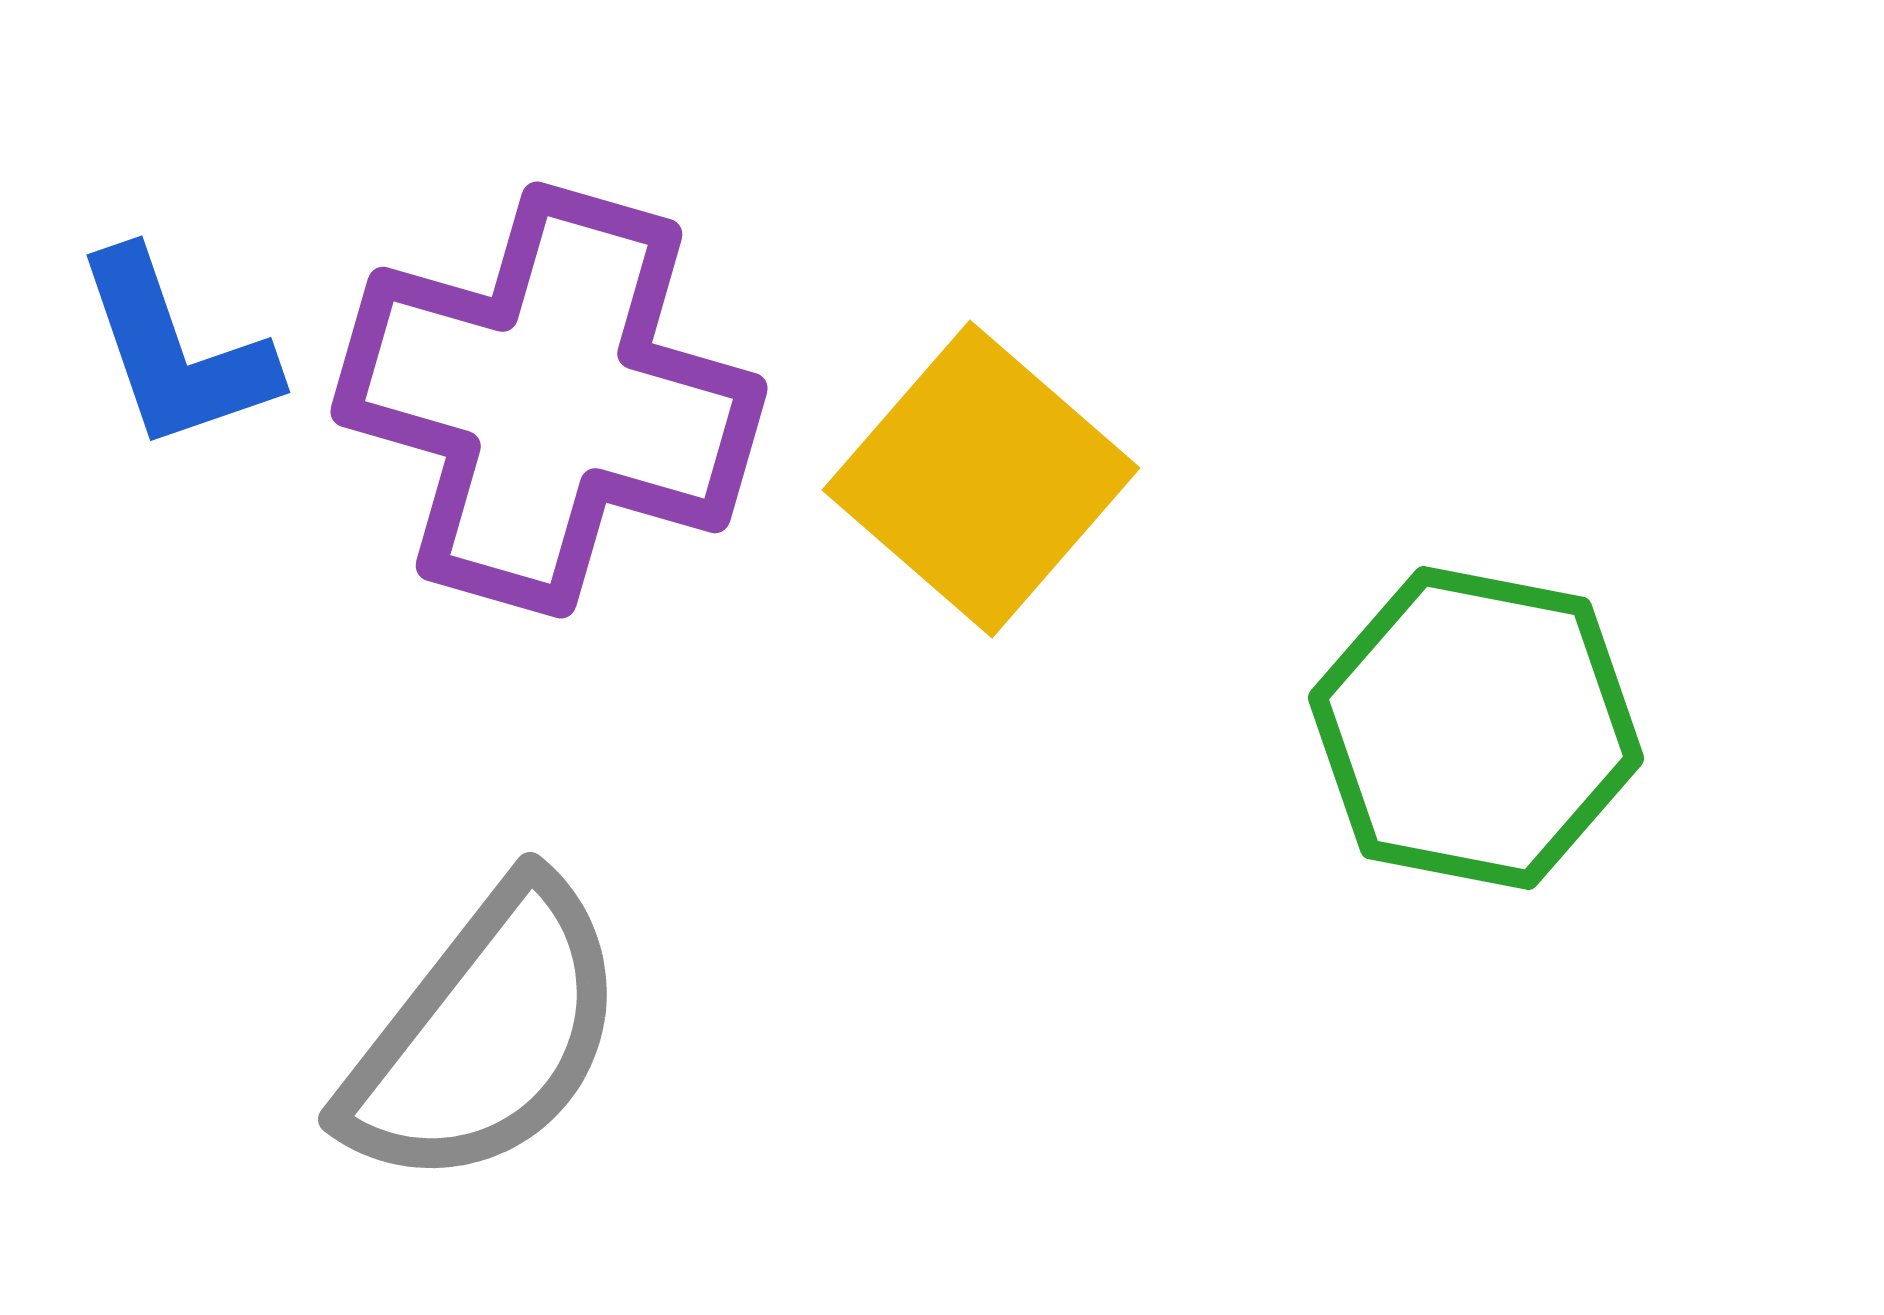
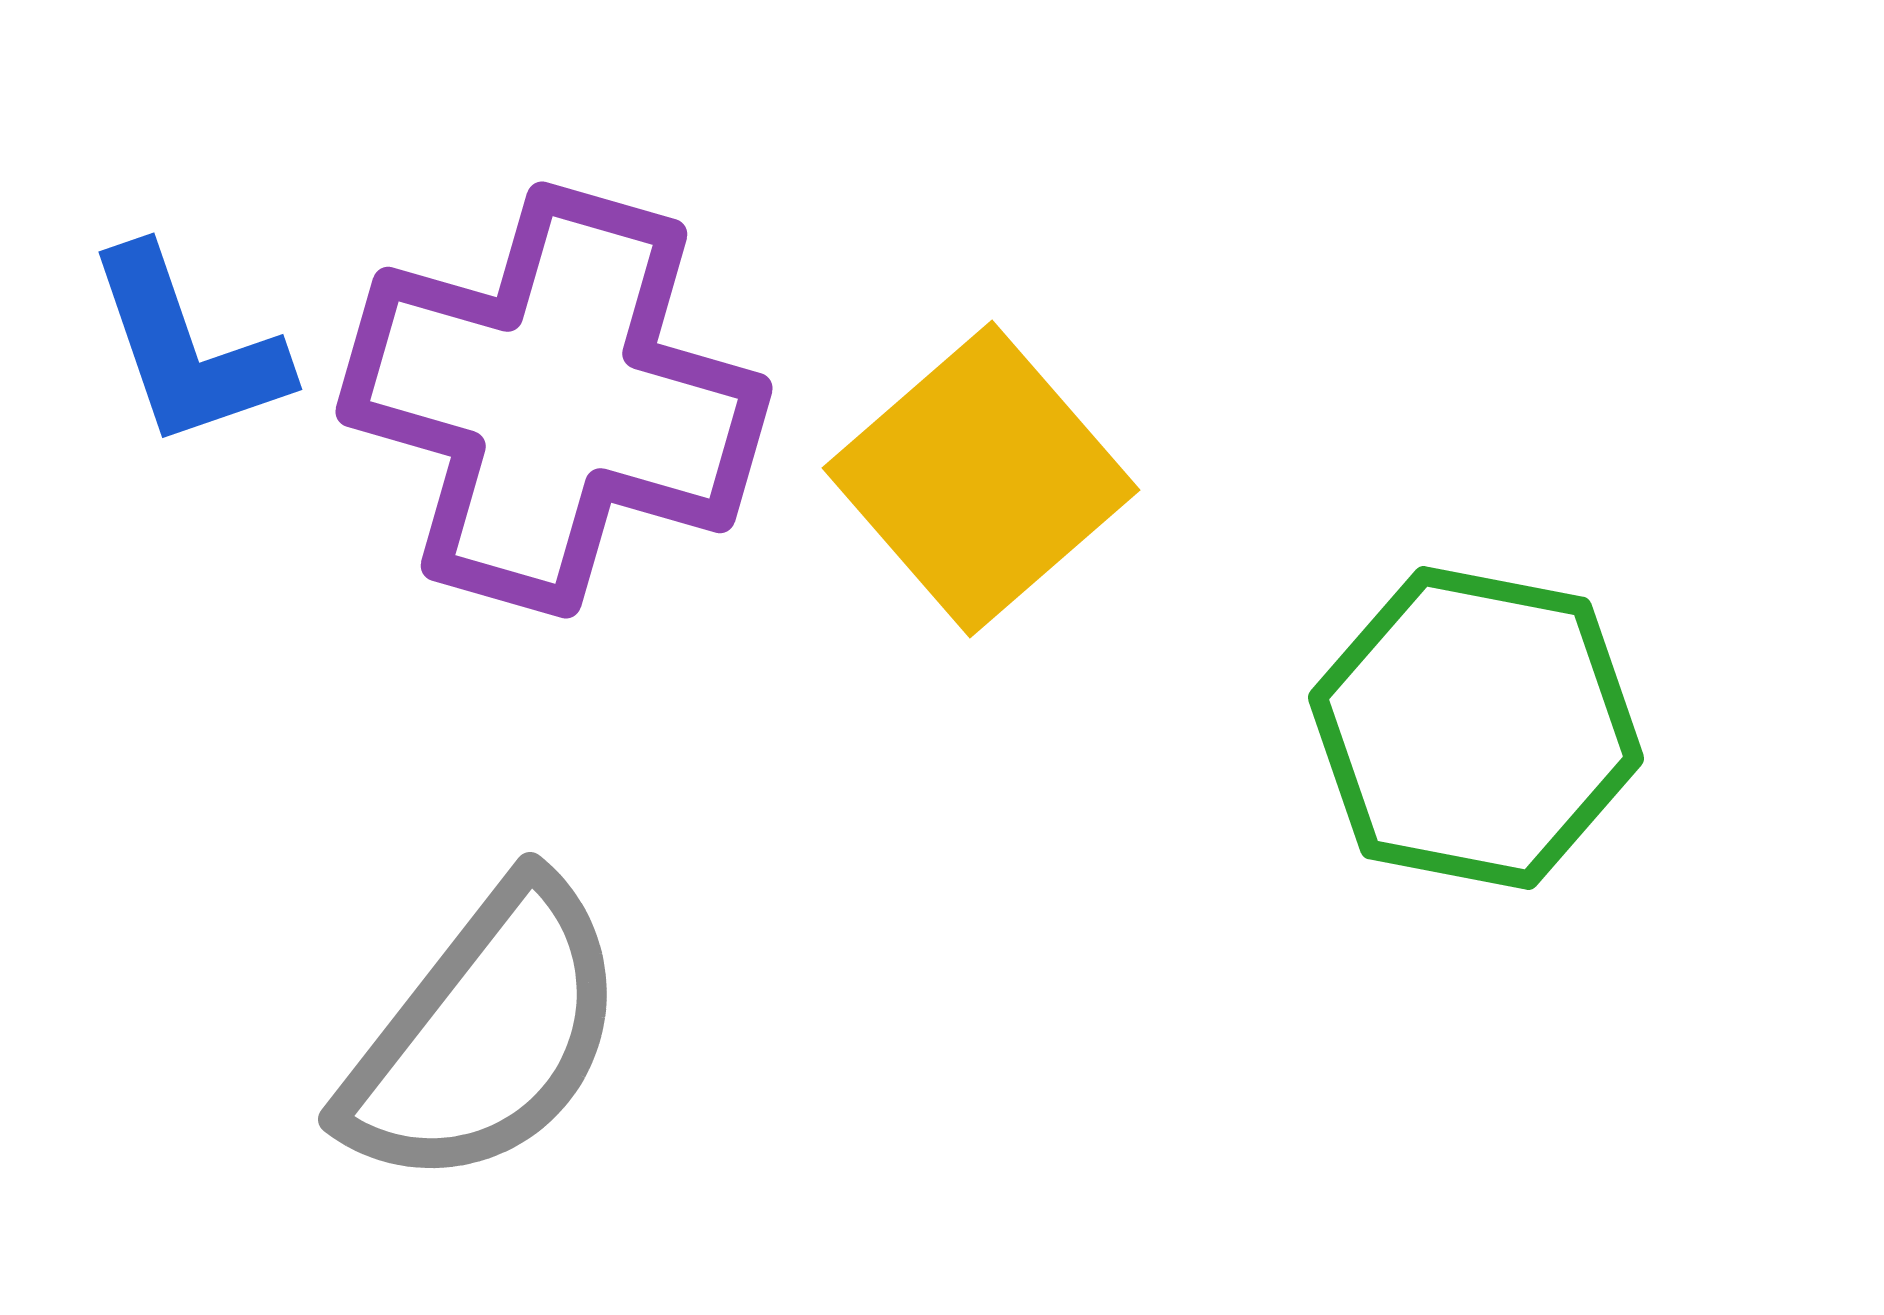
blue L-shape: moved 12 px right, 3 px up
purple cross: moved 5 px right
yellow square: rotated 8 degrees clockwise
